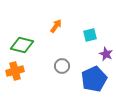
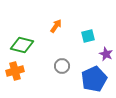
cyan square: moved 2 px left, 1 px down
